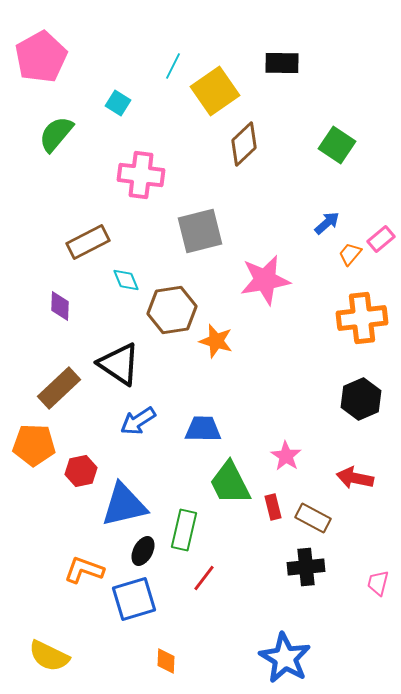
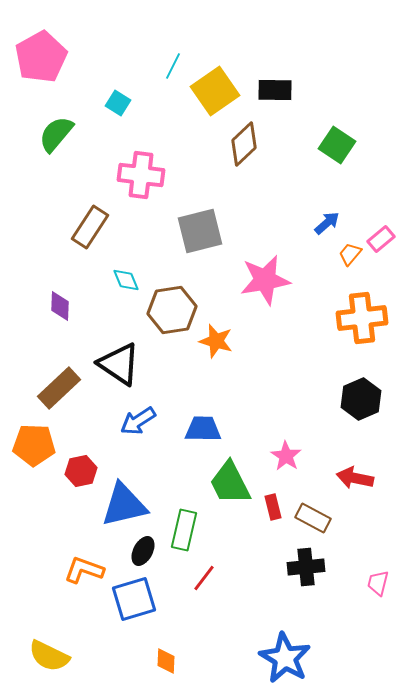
black rectangle at (282, 63): moved 7 px left, 27 px down
brown rectangle at (88, 242): moved 2 px right, 15 px up; rotated 30 degrees counterclockwise
